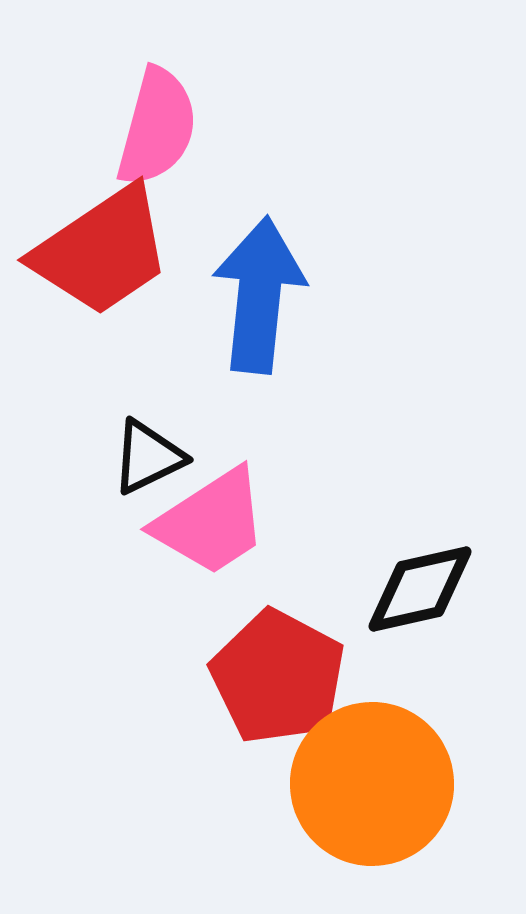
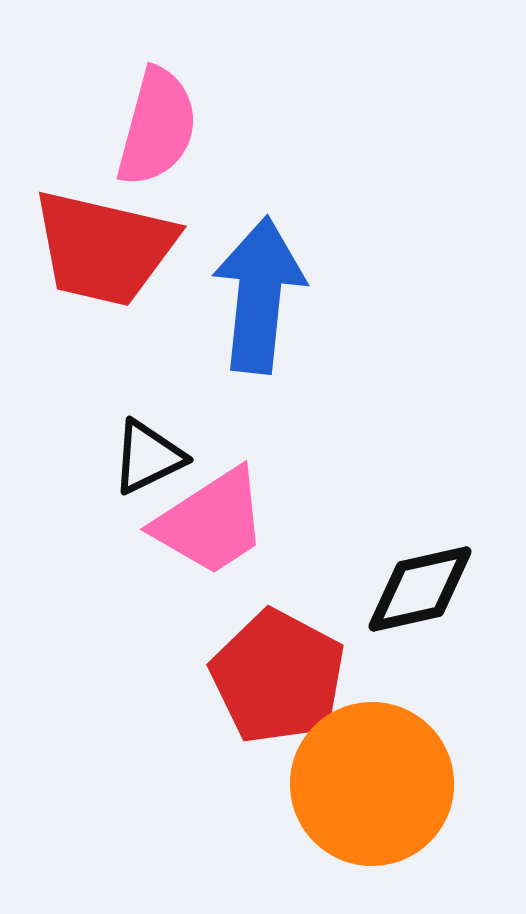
red trapezoid: moved 2 px right, 3 px up; rotated 47 degrees clockwise
